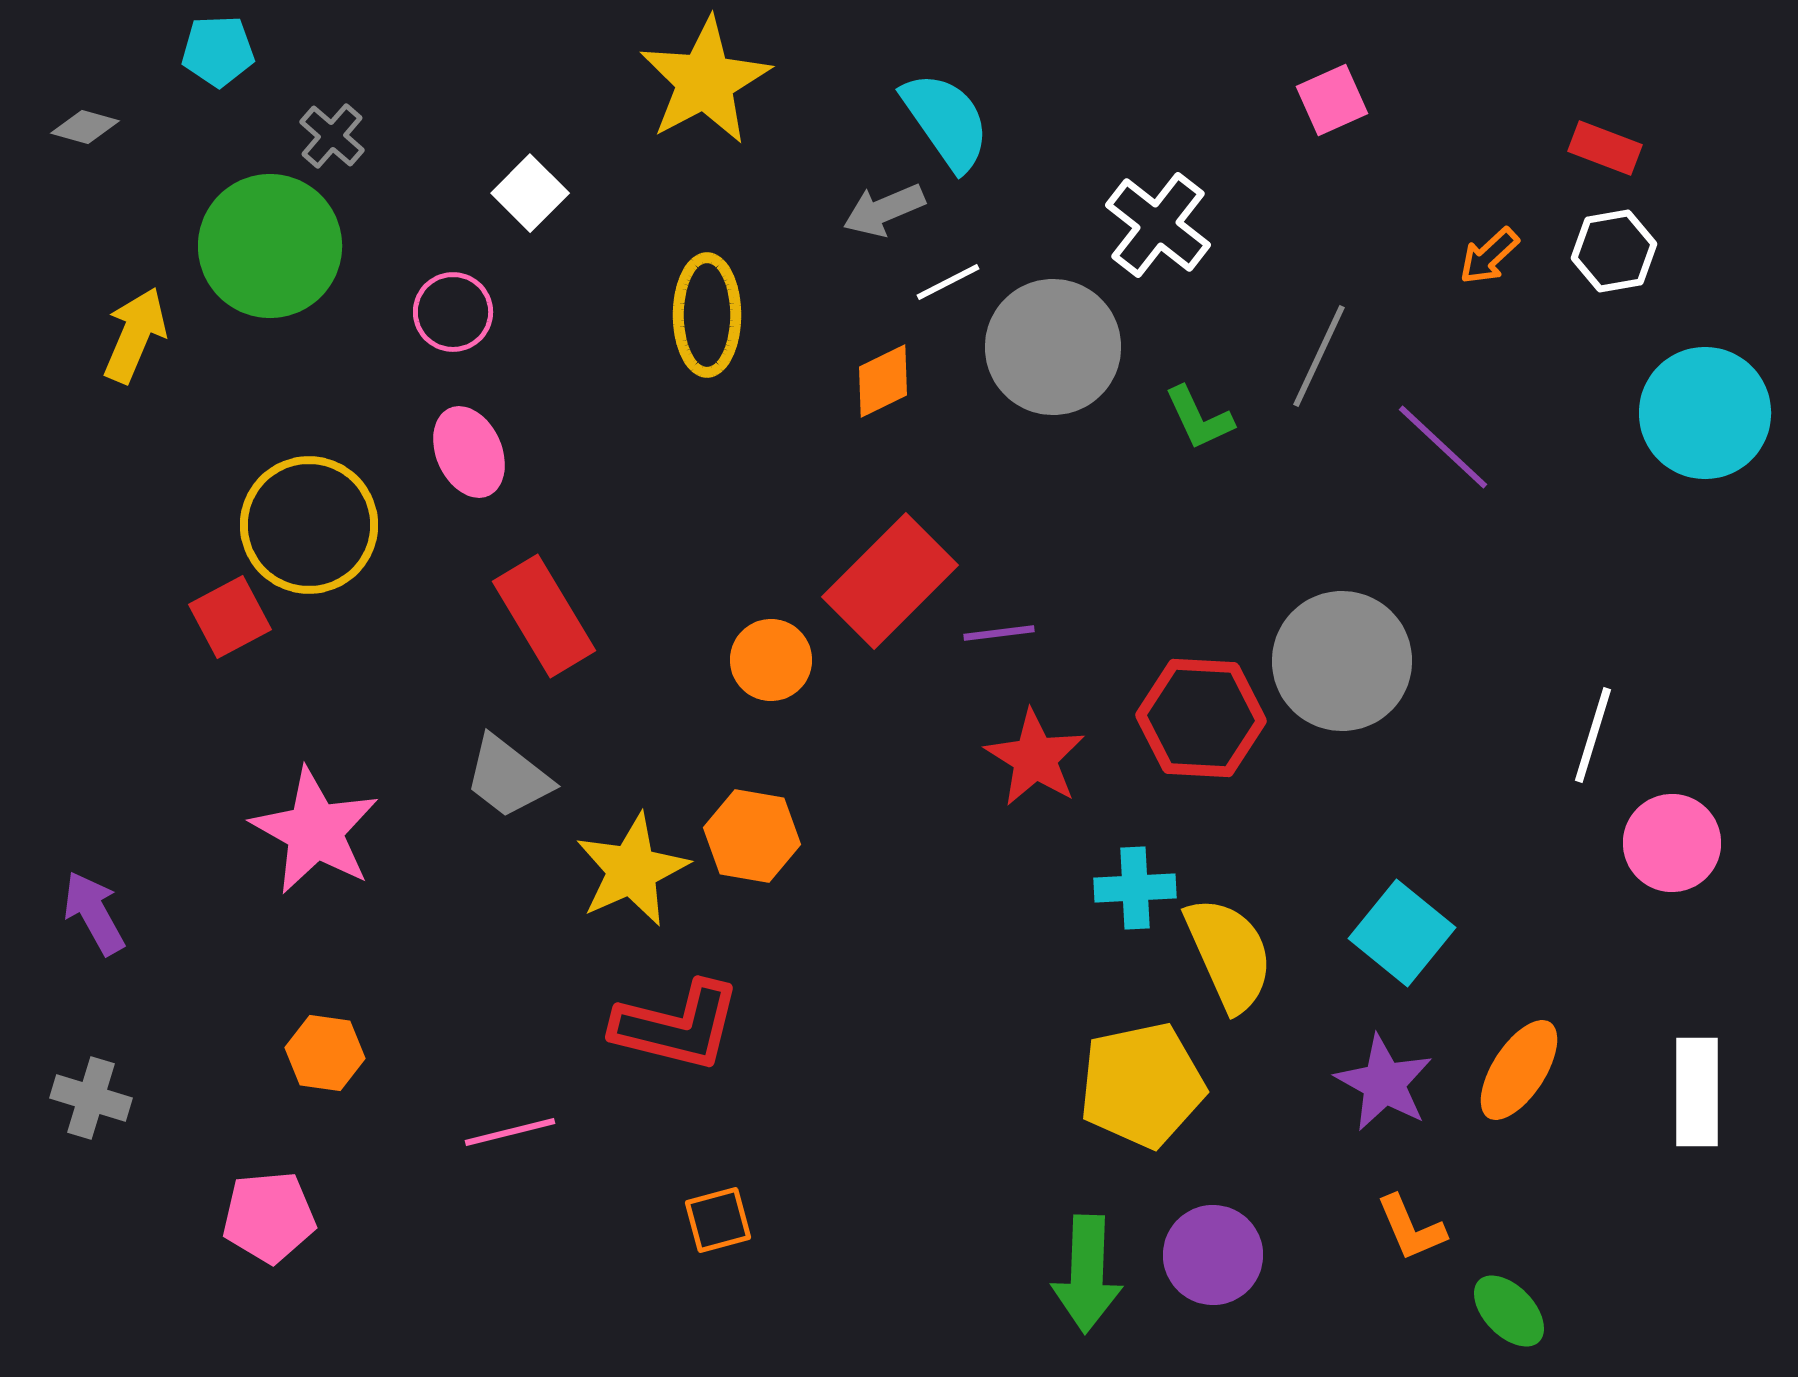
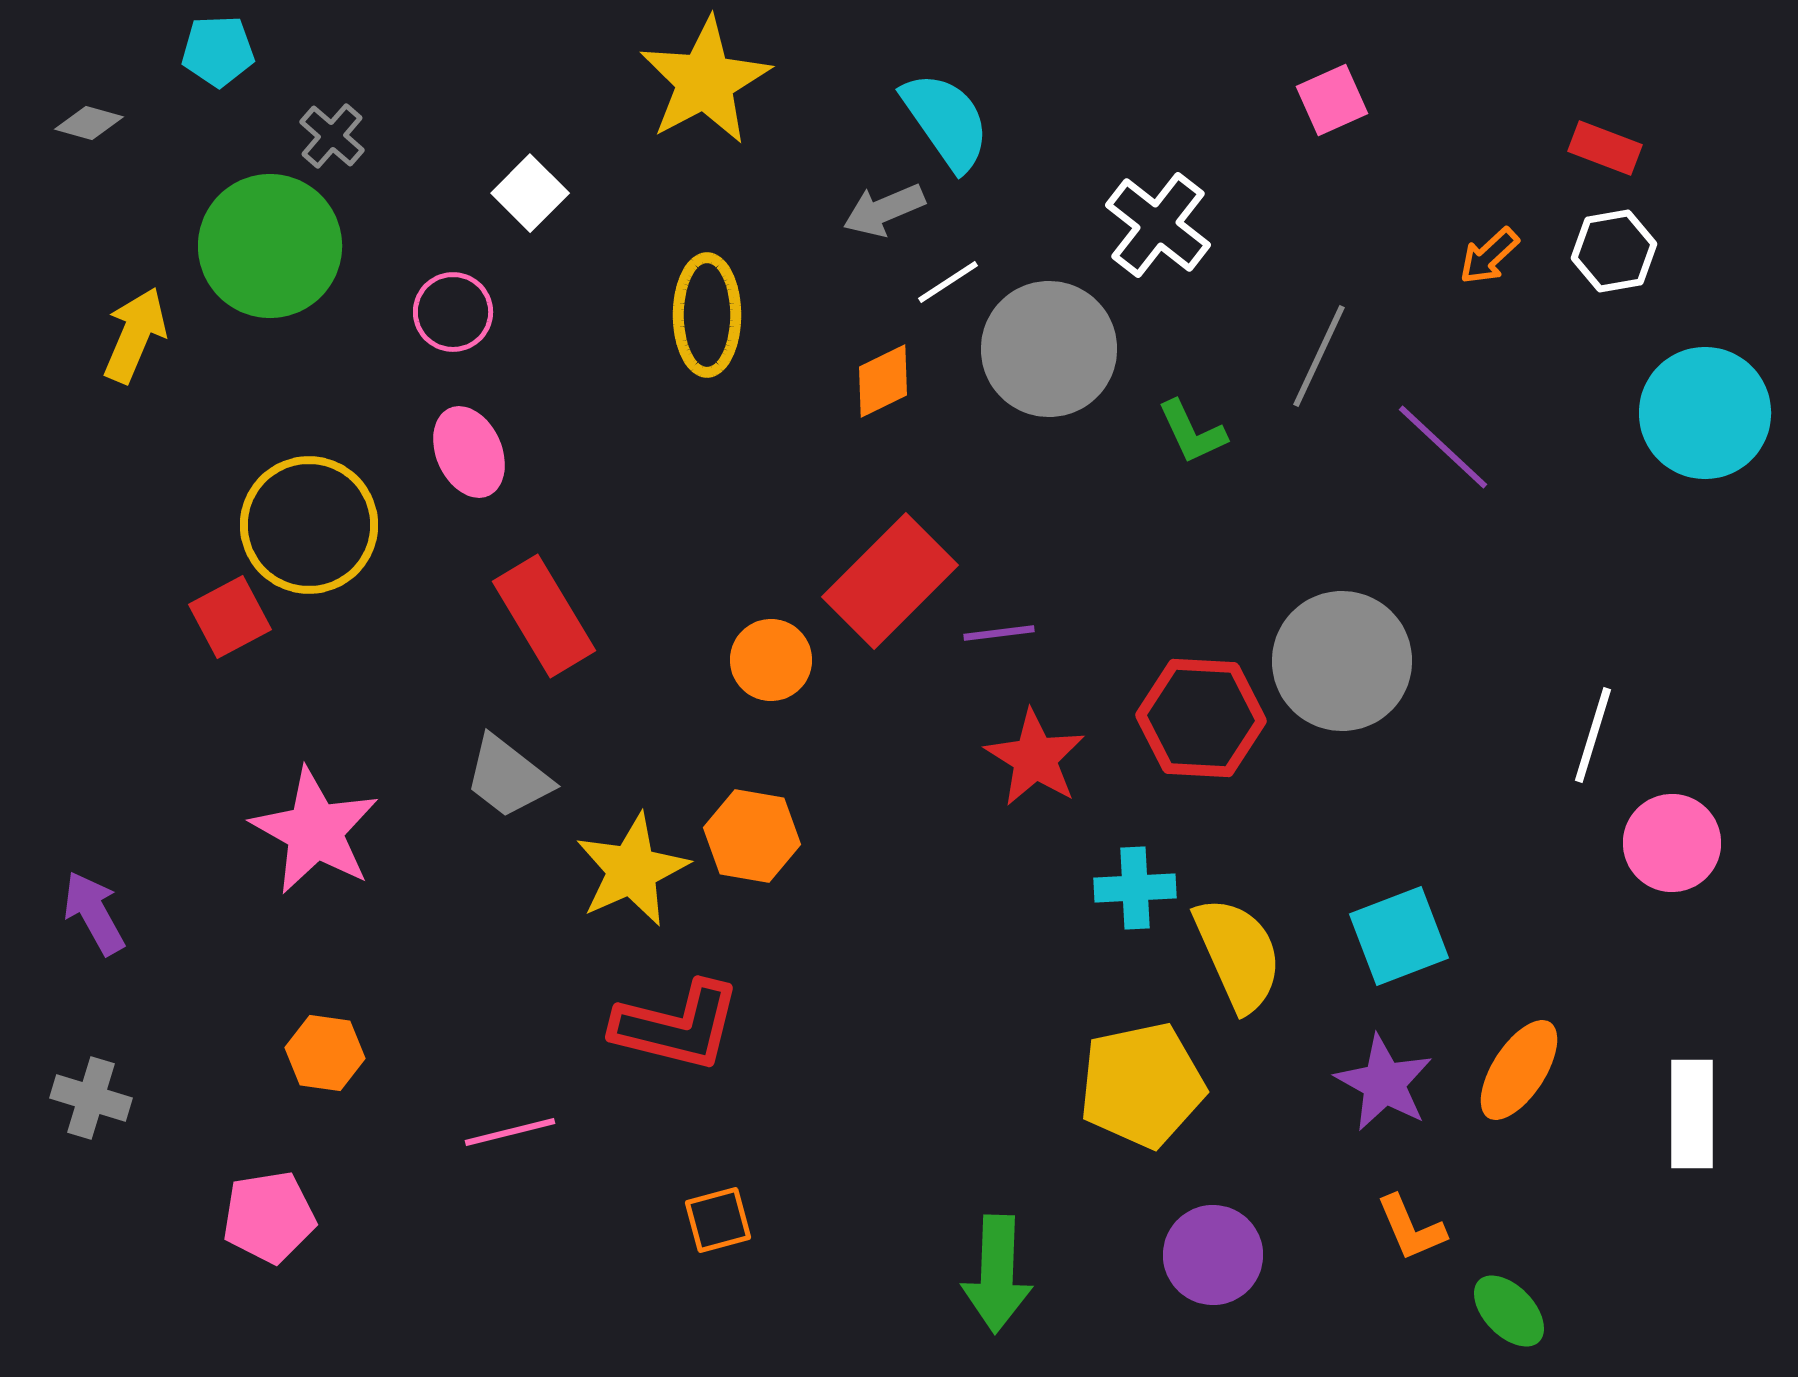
gray diamond at (85, 127): moved 4 px right, 4 px up
white line at (948, 282): rotated 6 degrees counterclockwise
gray circle at (1053, 347): moved 4 px left, 2 px down
green L-shape at (1199, 418): moved 7 px left, 14 px down
cyan square at (1402, 933): moved 3 px left, 3 px down; rotated 30 degrees clockwise
yellow semicircle at (1229, 954): moved 9 px right
white rectangle at (1697, 1092): moved 5 px left, 22 px down
pink pentagon at (269, 1217): rotated 4 degrees counterclockwise
green arrow at (1087, 1274): moved 90 px left
